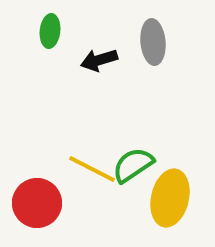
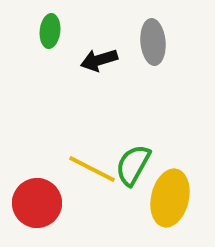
green semicircle: rotated 27 degrees counterclockwise
